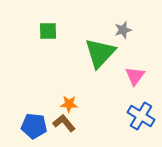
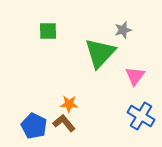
blue pentagon: rotated 20 degrees clockwise
